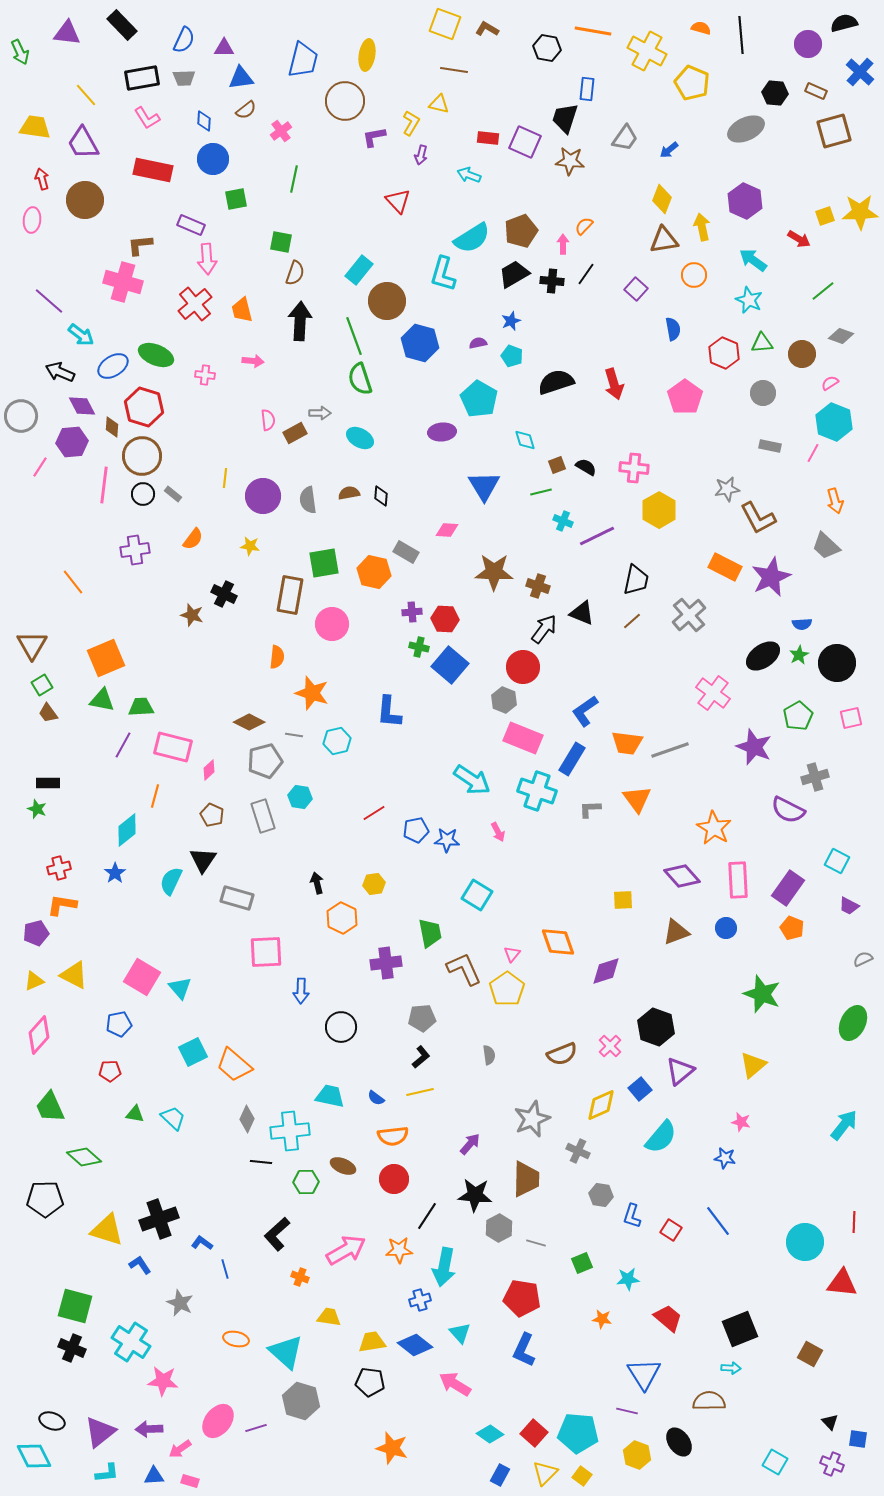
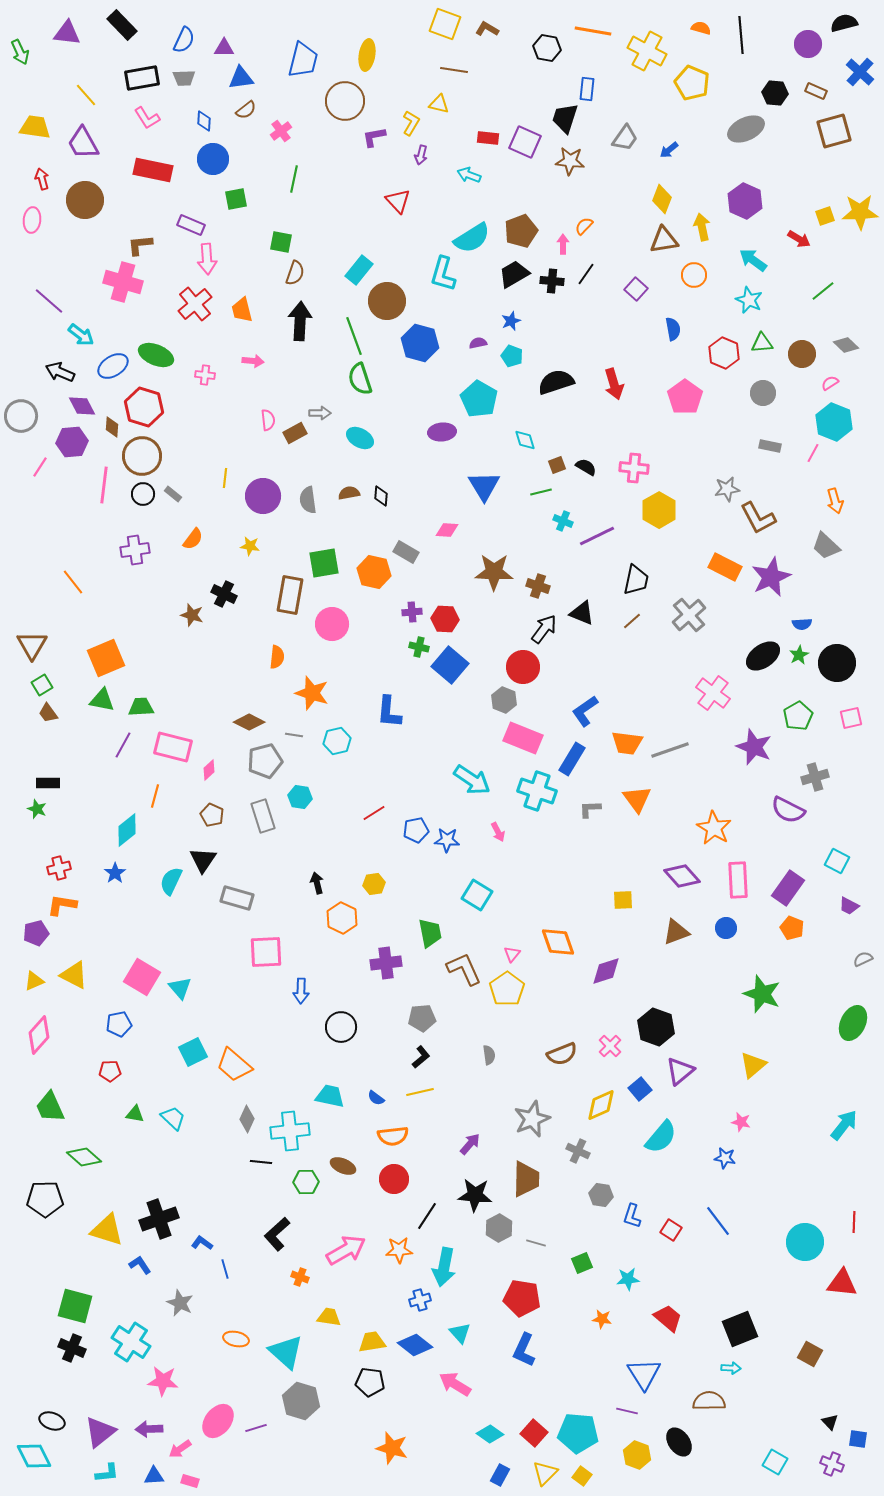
gray diamond at (841, 336): moved 5 px right, 9 px down; rotated 25 degrees clockwise
